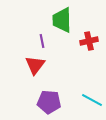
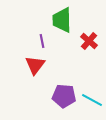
red cross: rotated 36 degrees counterclockwise
purple pentagon: moved 15 px right, 6 px up
